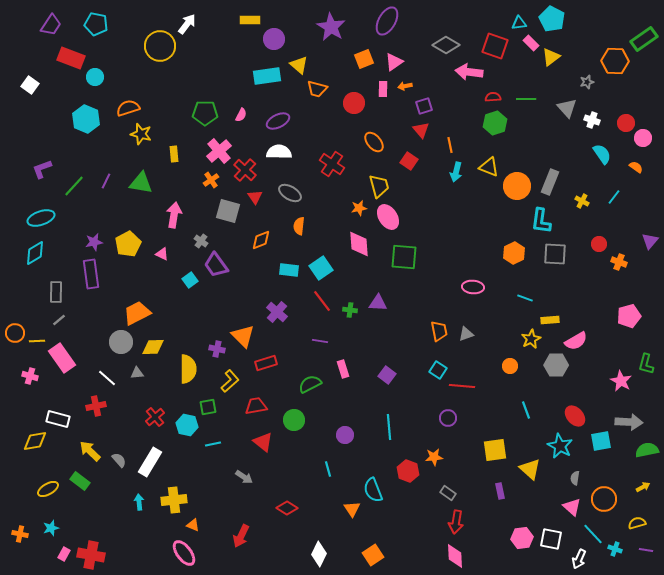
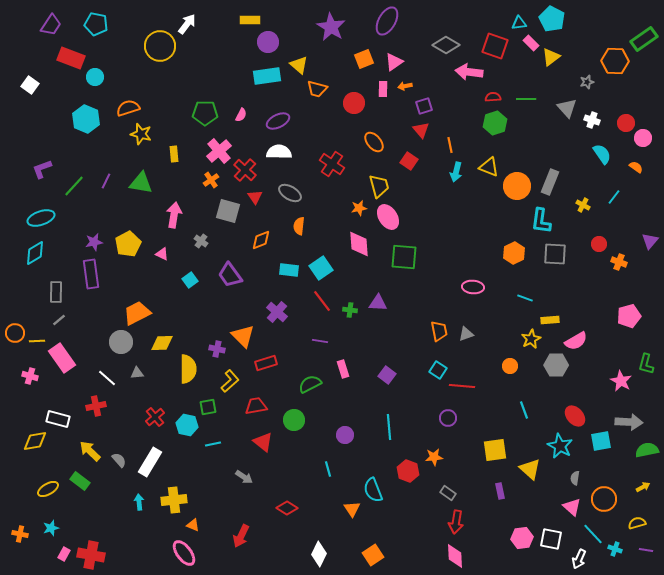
purple circle at (274, 39): moved 6 px left, 3 px down
yellow cross at (582, 201): moved 1 px right, 4 px down
purple trapezoid at (216, 265): moved 14 px right, 10 px down
yellow diamond at (153, 347): moved 9 px right, 4 px up
cyan line at (526, 410): moved 2 px left
